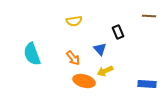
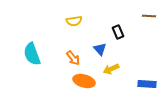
yellow arrow: moved 6 px right, 2 px up
